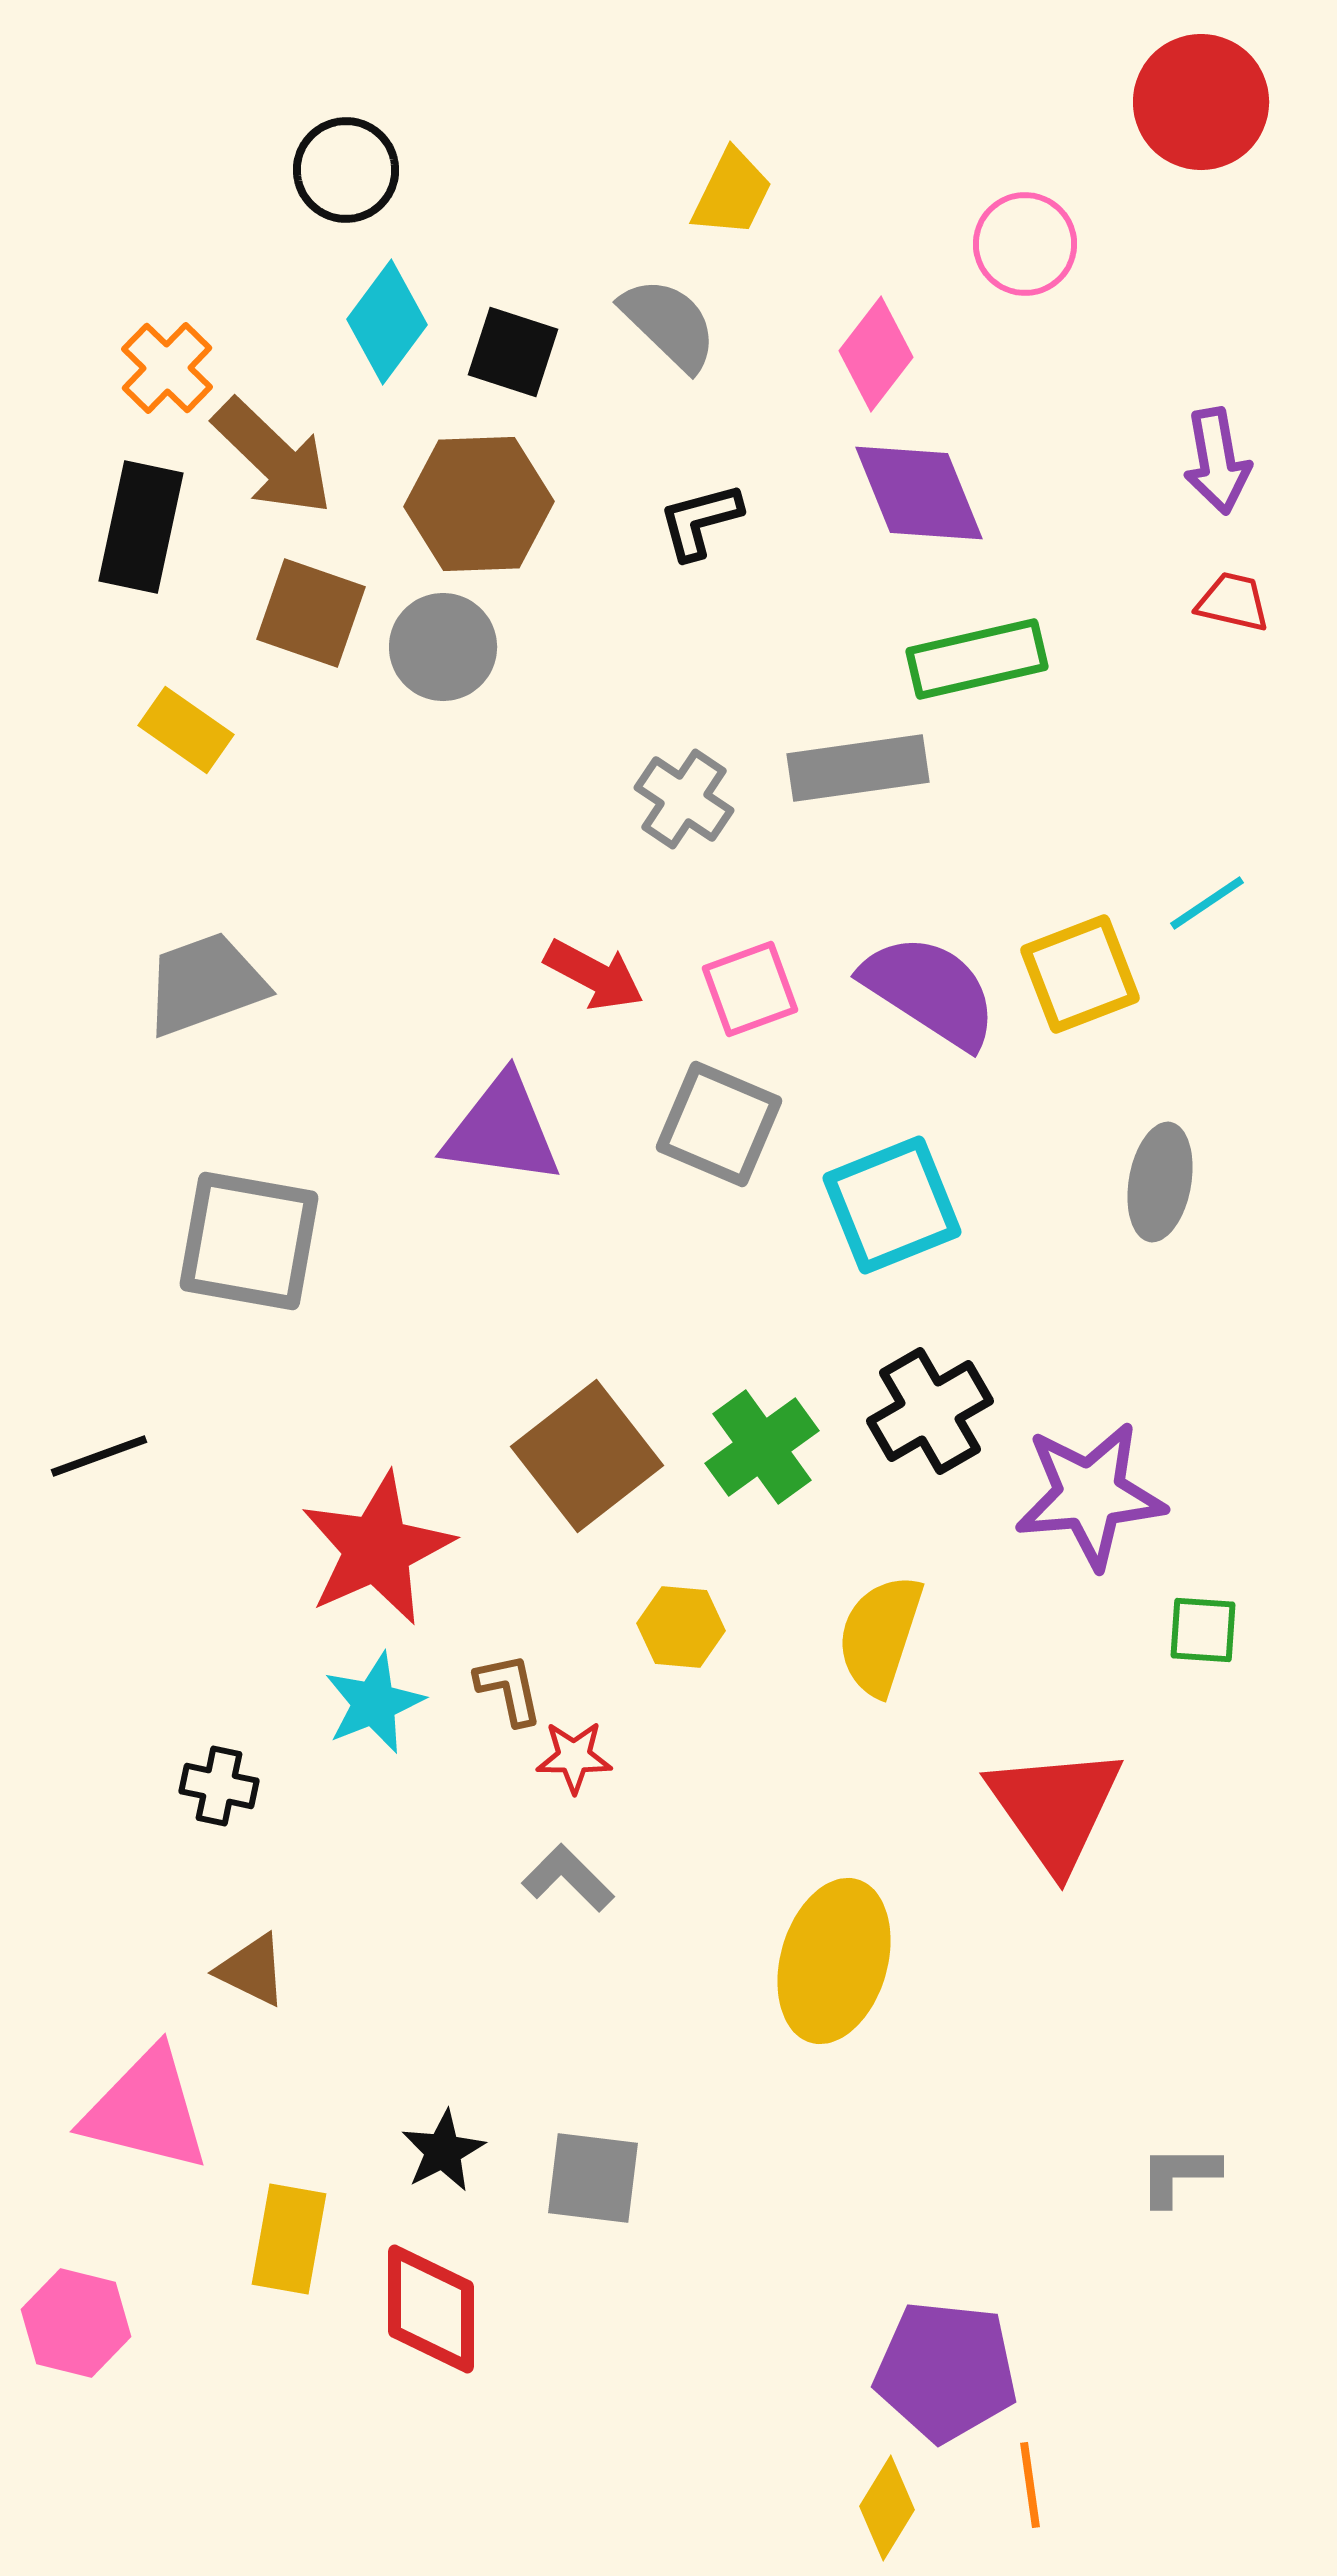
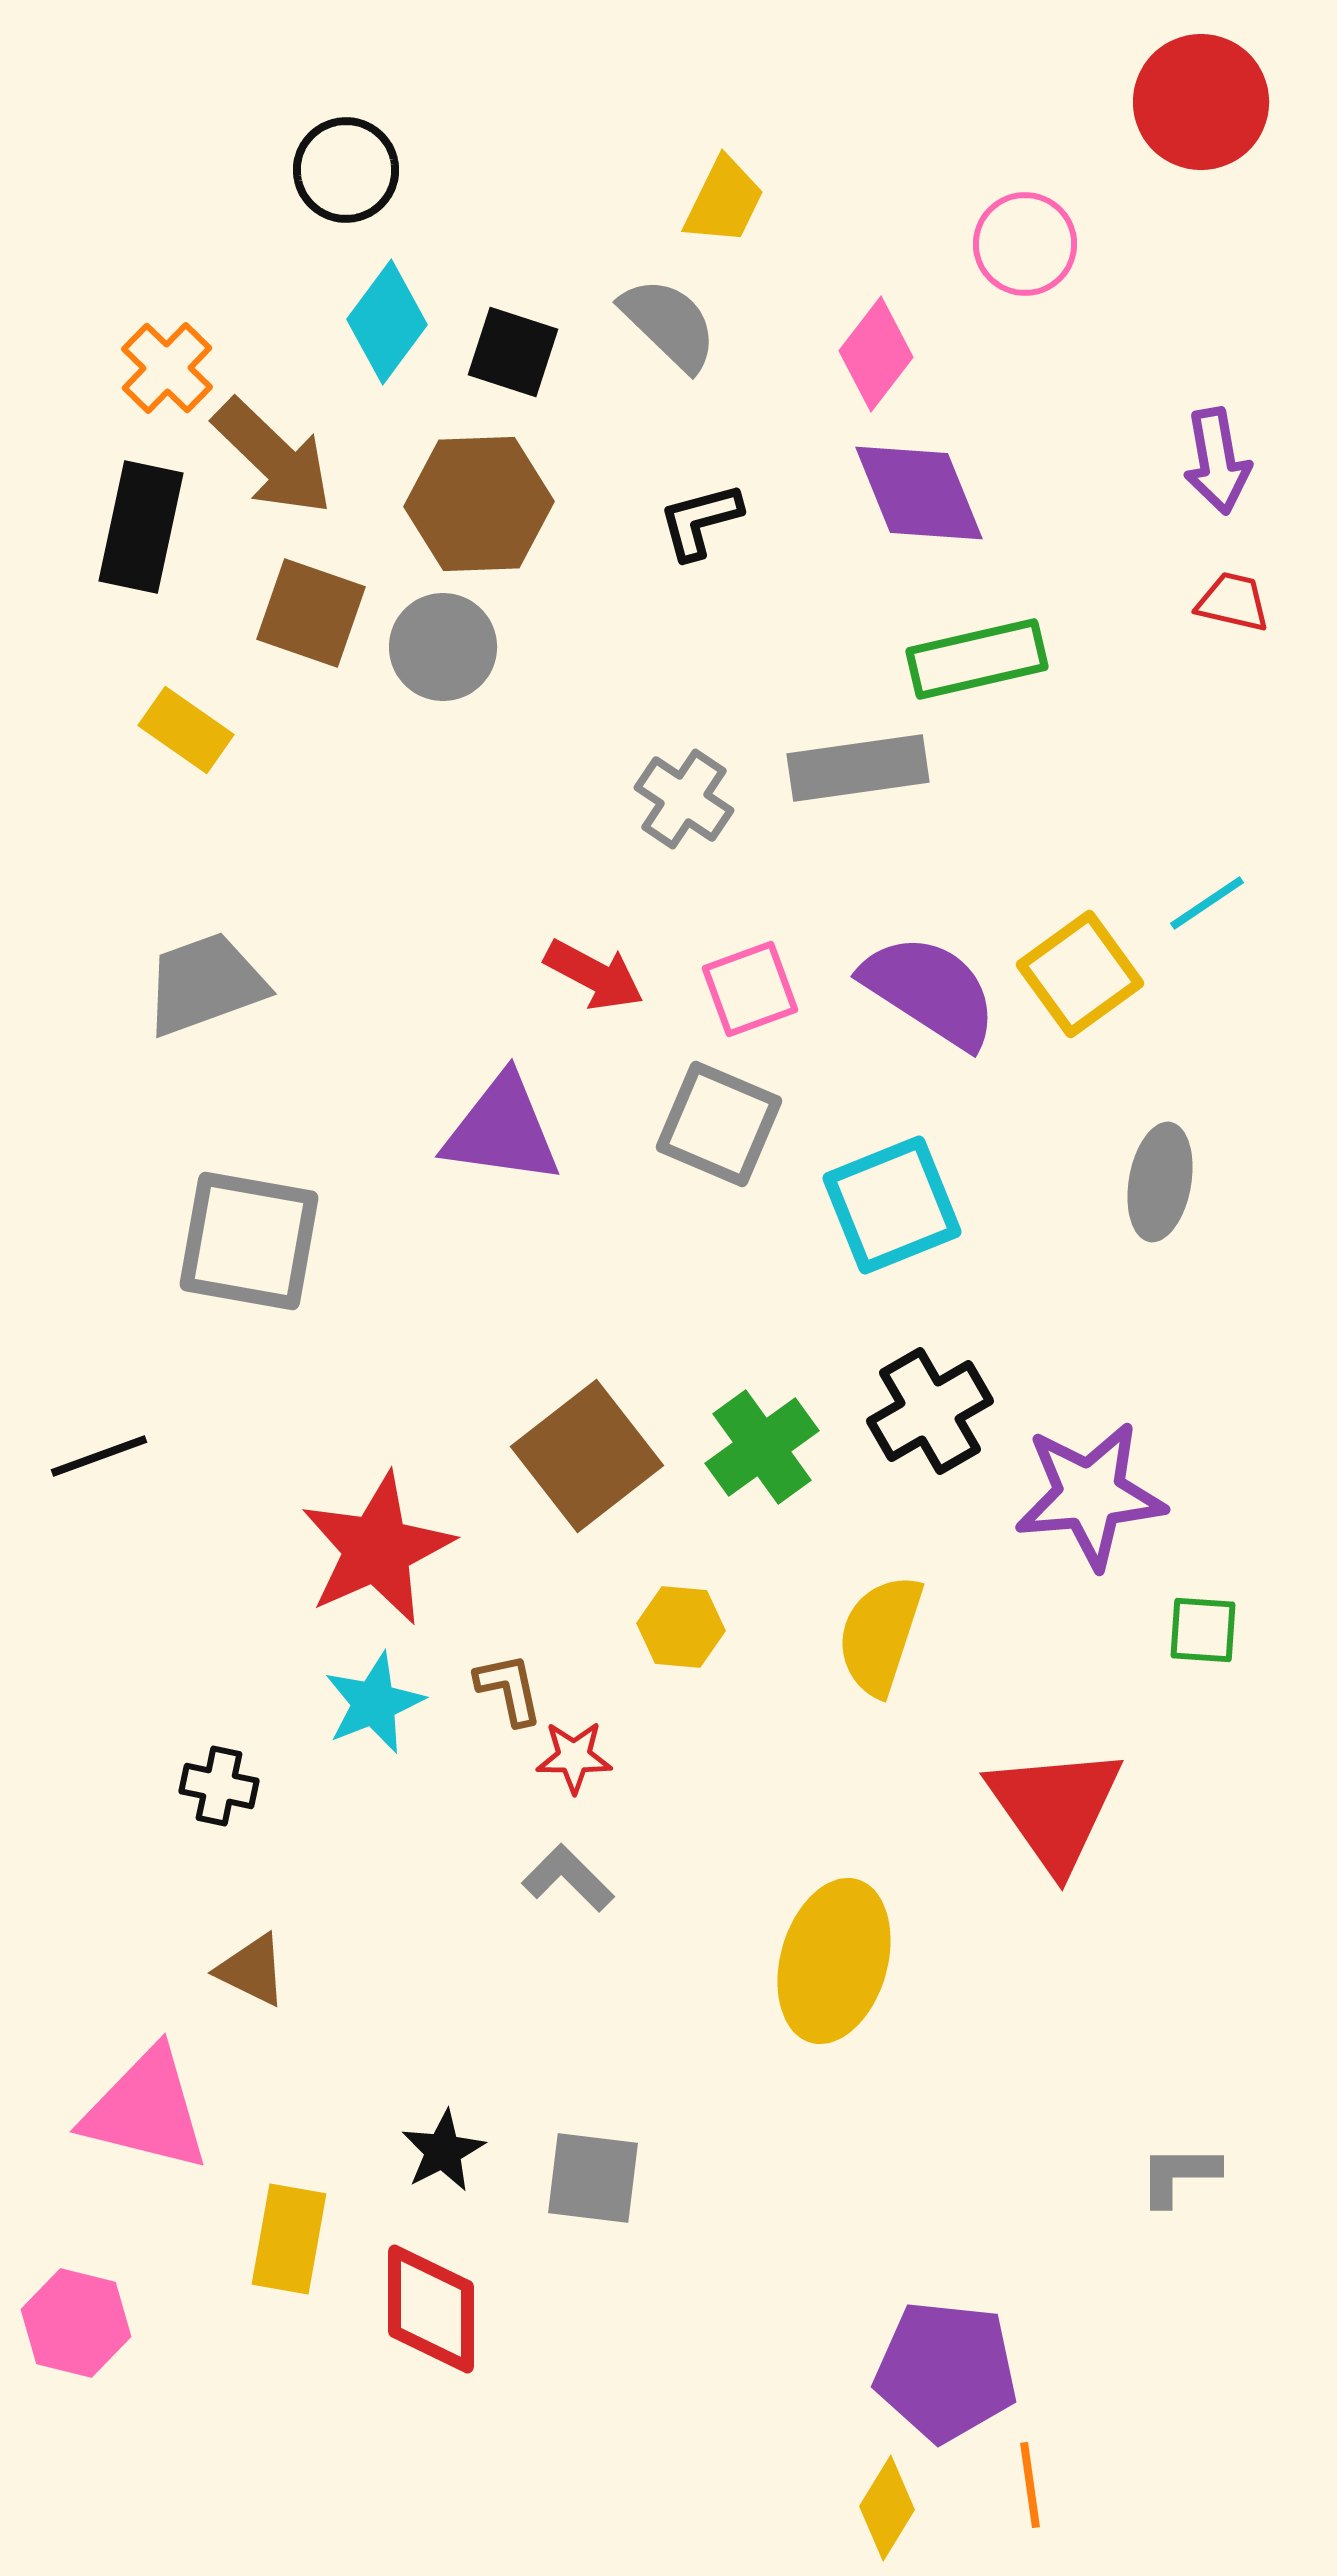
yellow trapezoid at (732, 193): moved 8 px left, 8 px down
yellow square at (1080, 974): rotated 15 degrees counterclockwise
